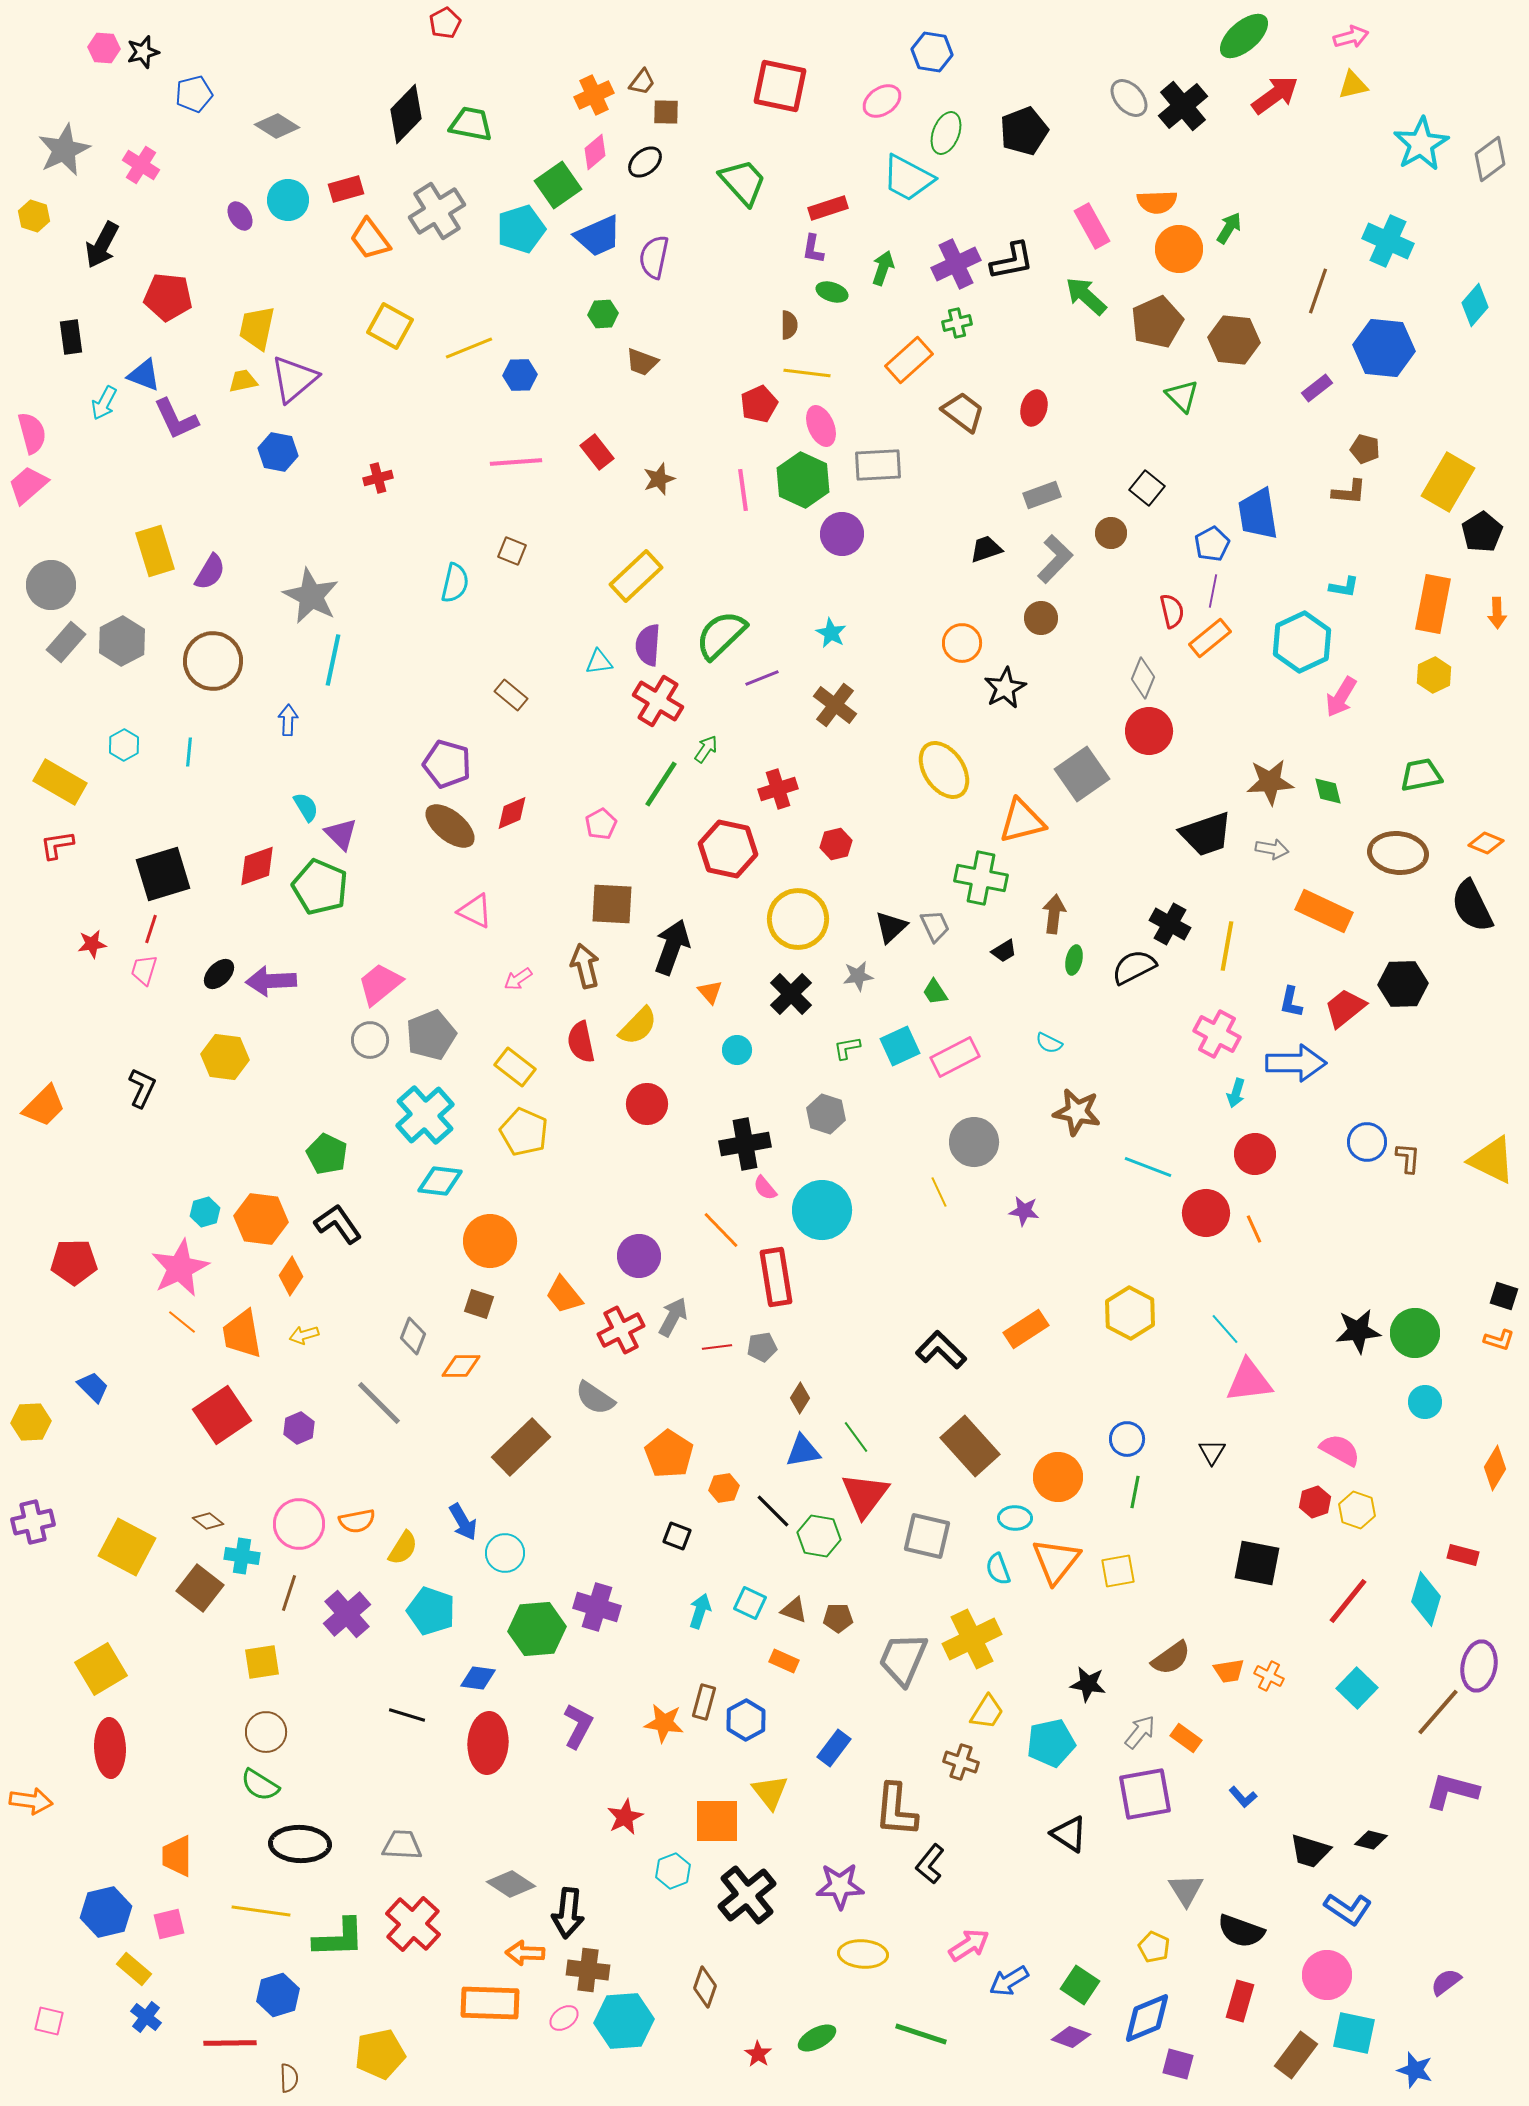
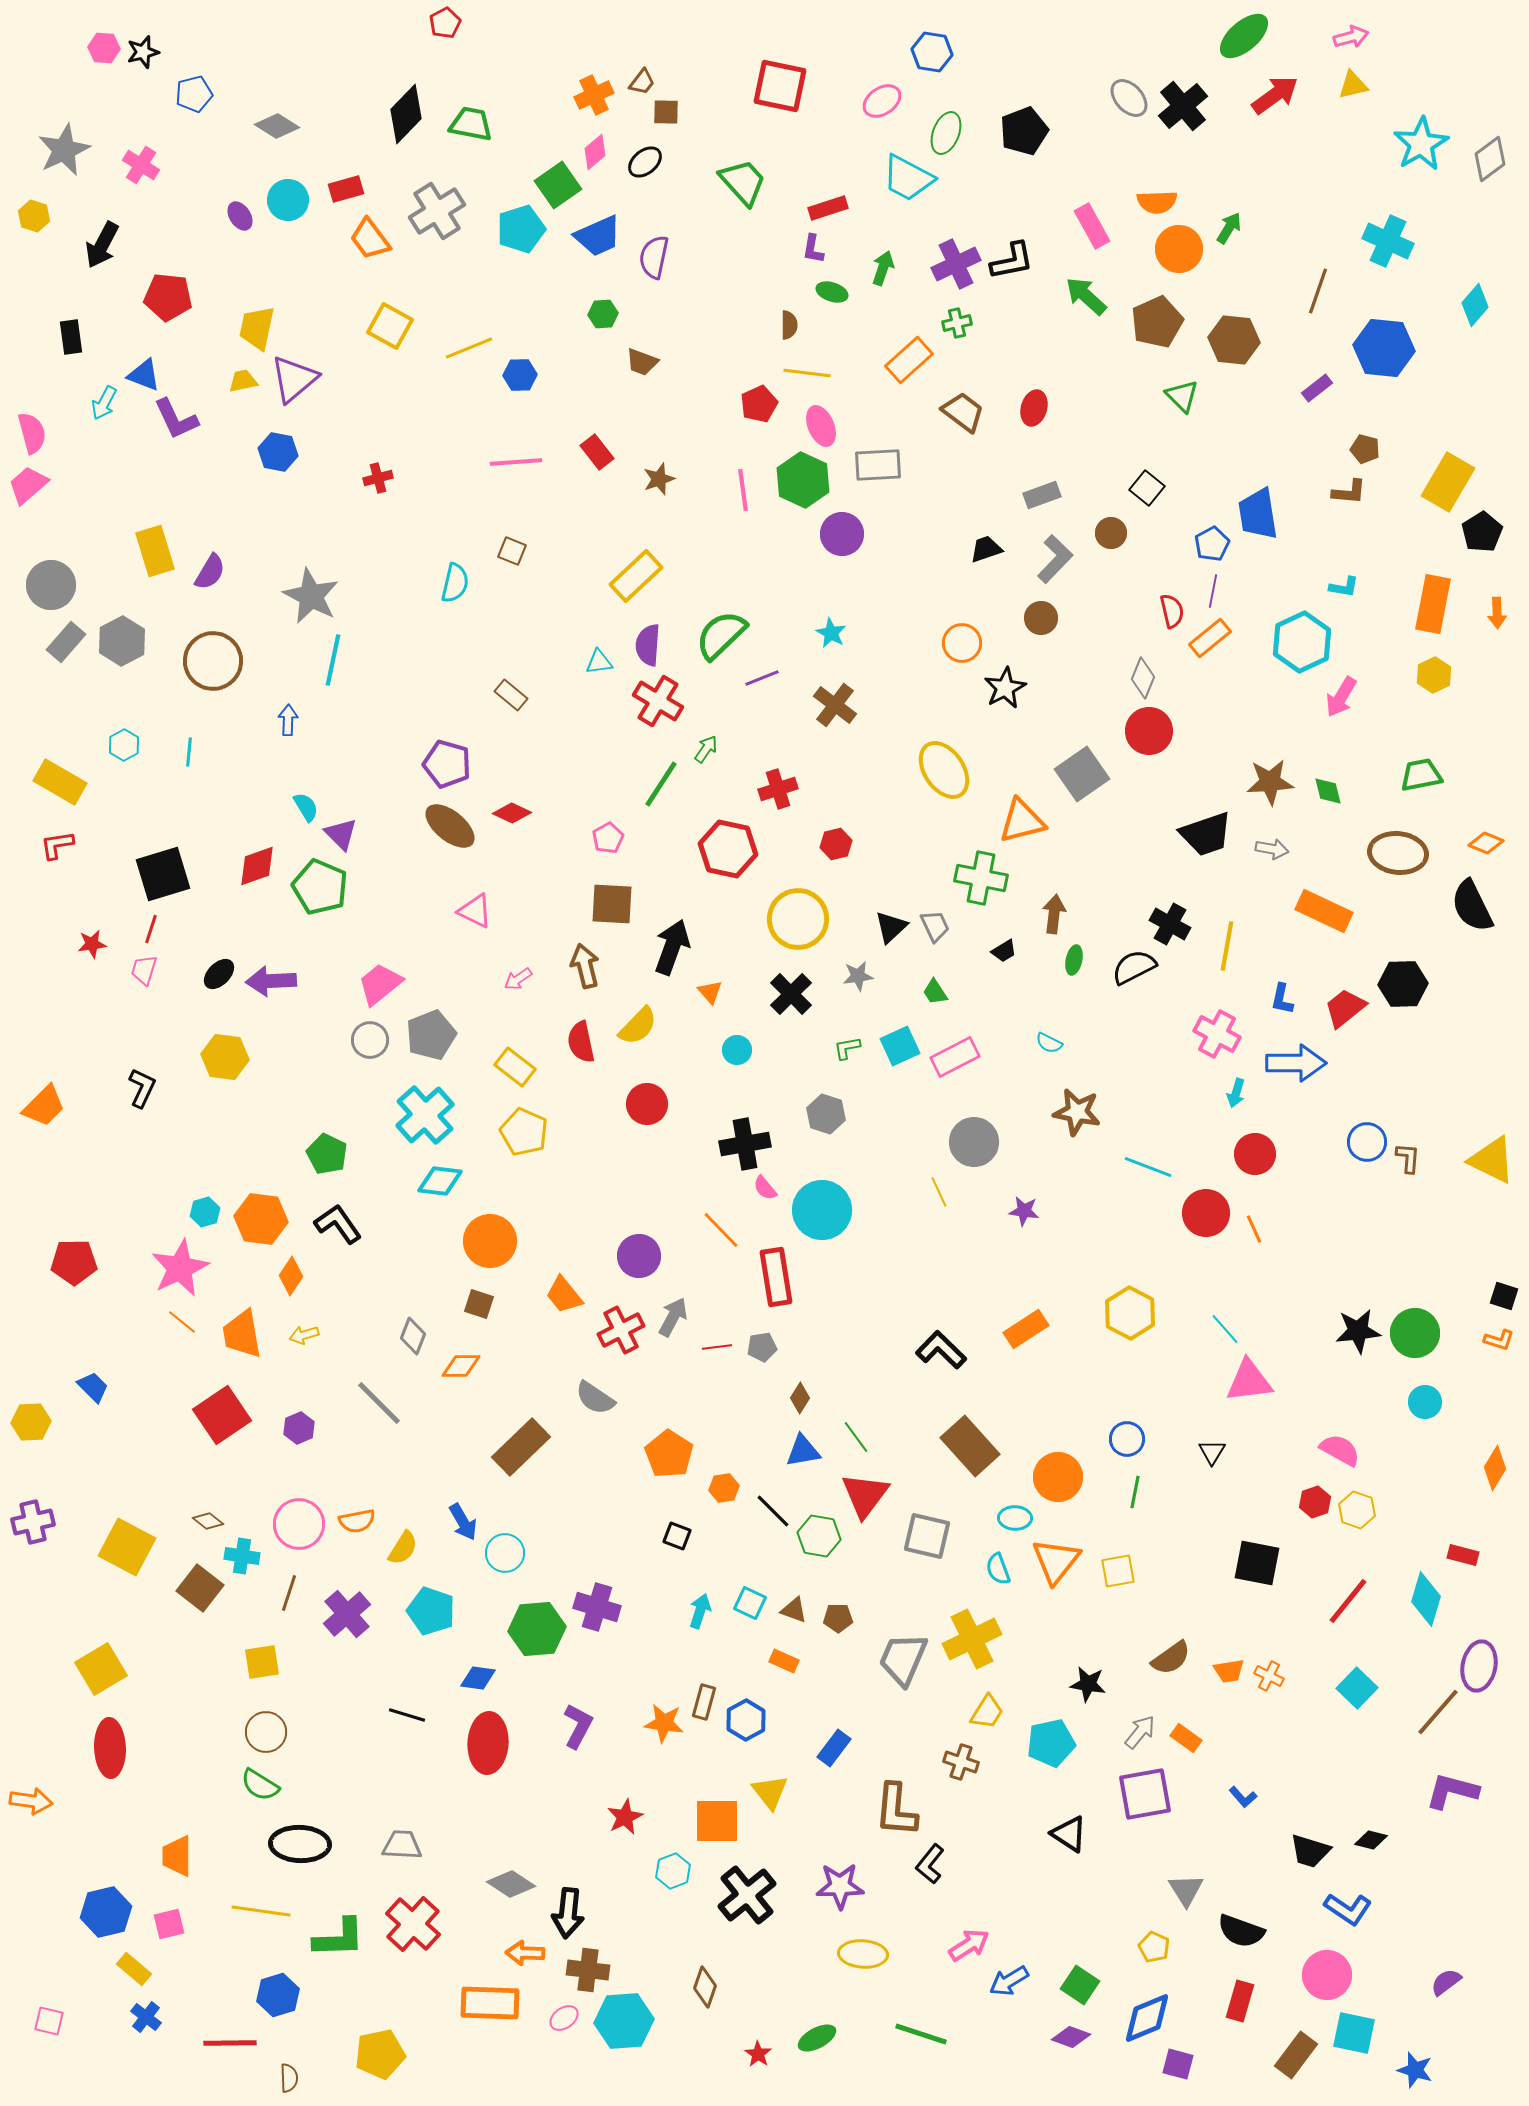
red diamond at (512, 813): rotated 48 degrees clockwise
pink pentagon at (601, 824): moved 7 px right, 14 px down
blue L-shape at (1291, 1002): moved 9 px left, 3 px up
